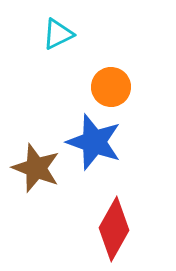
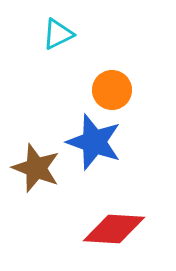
orange circle: moved 1 px right, 3 px down
red diamond: rotated 64 degrees clockwise
